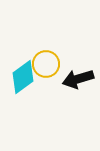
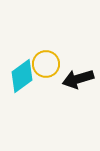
cyan diamond: moved 1 px left, 1 px up
